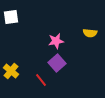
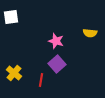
pink star: rotated 28 degrees clockwise
purple square: moved 1 px down
yellow cross: moved 3 px right, 2 px down
red line: rotated 48 degrees clockwise
